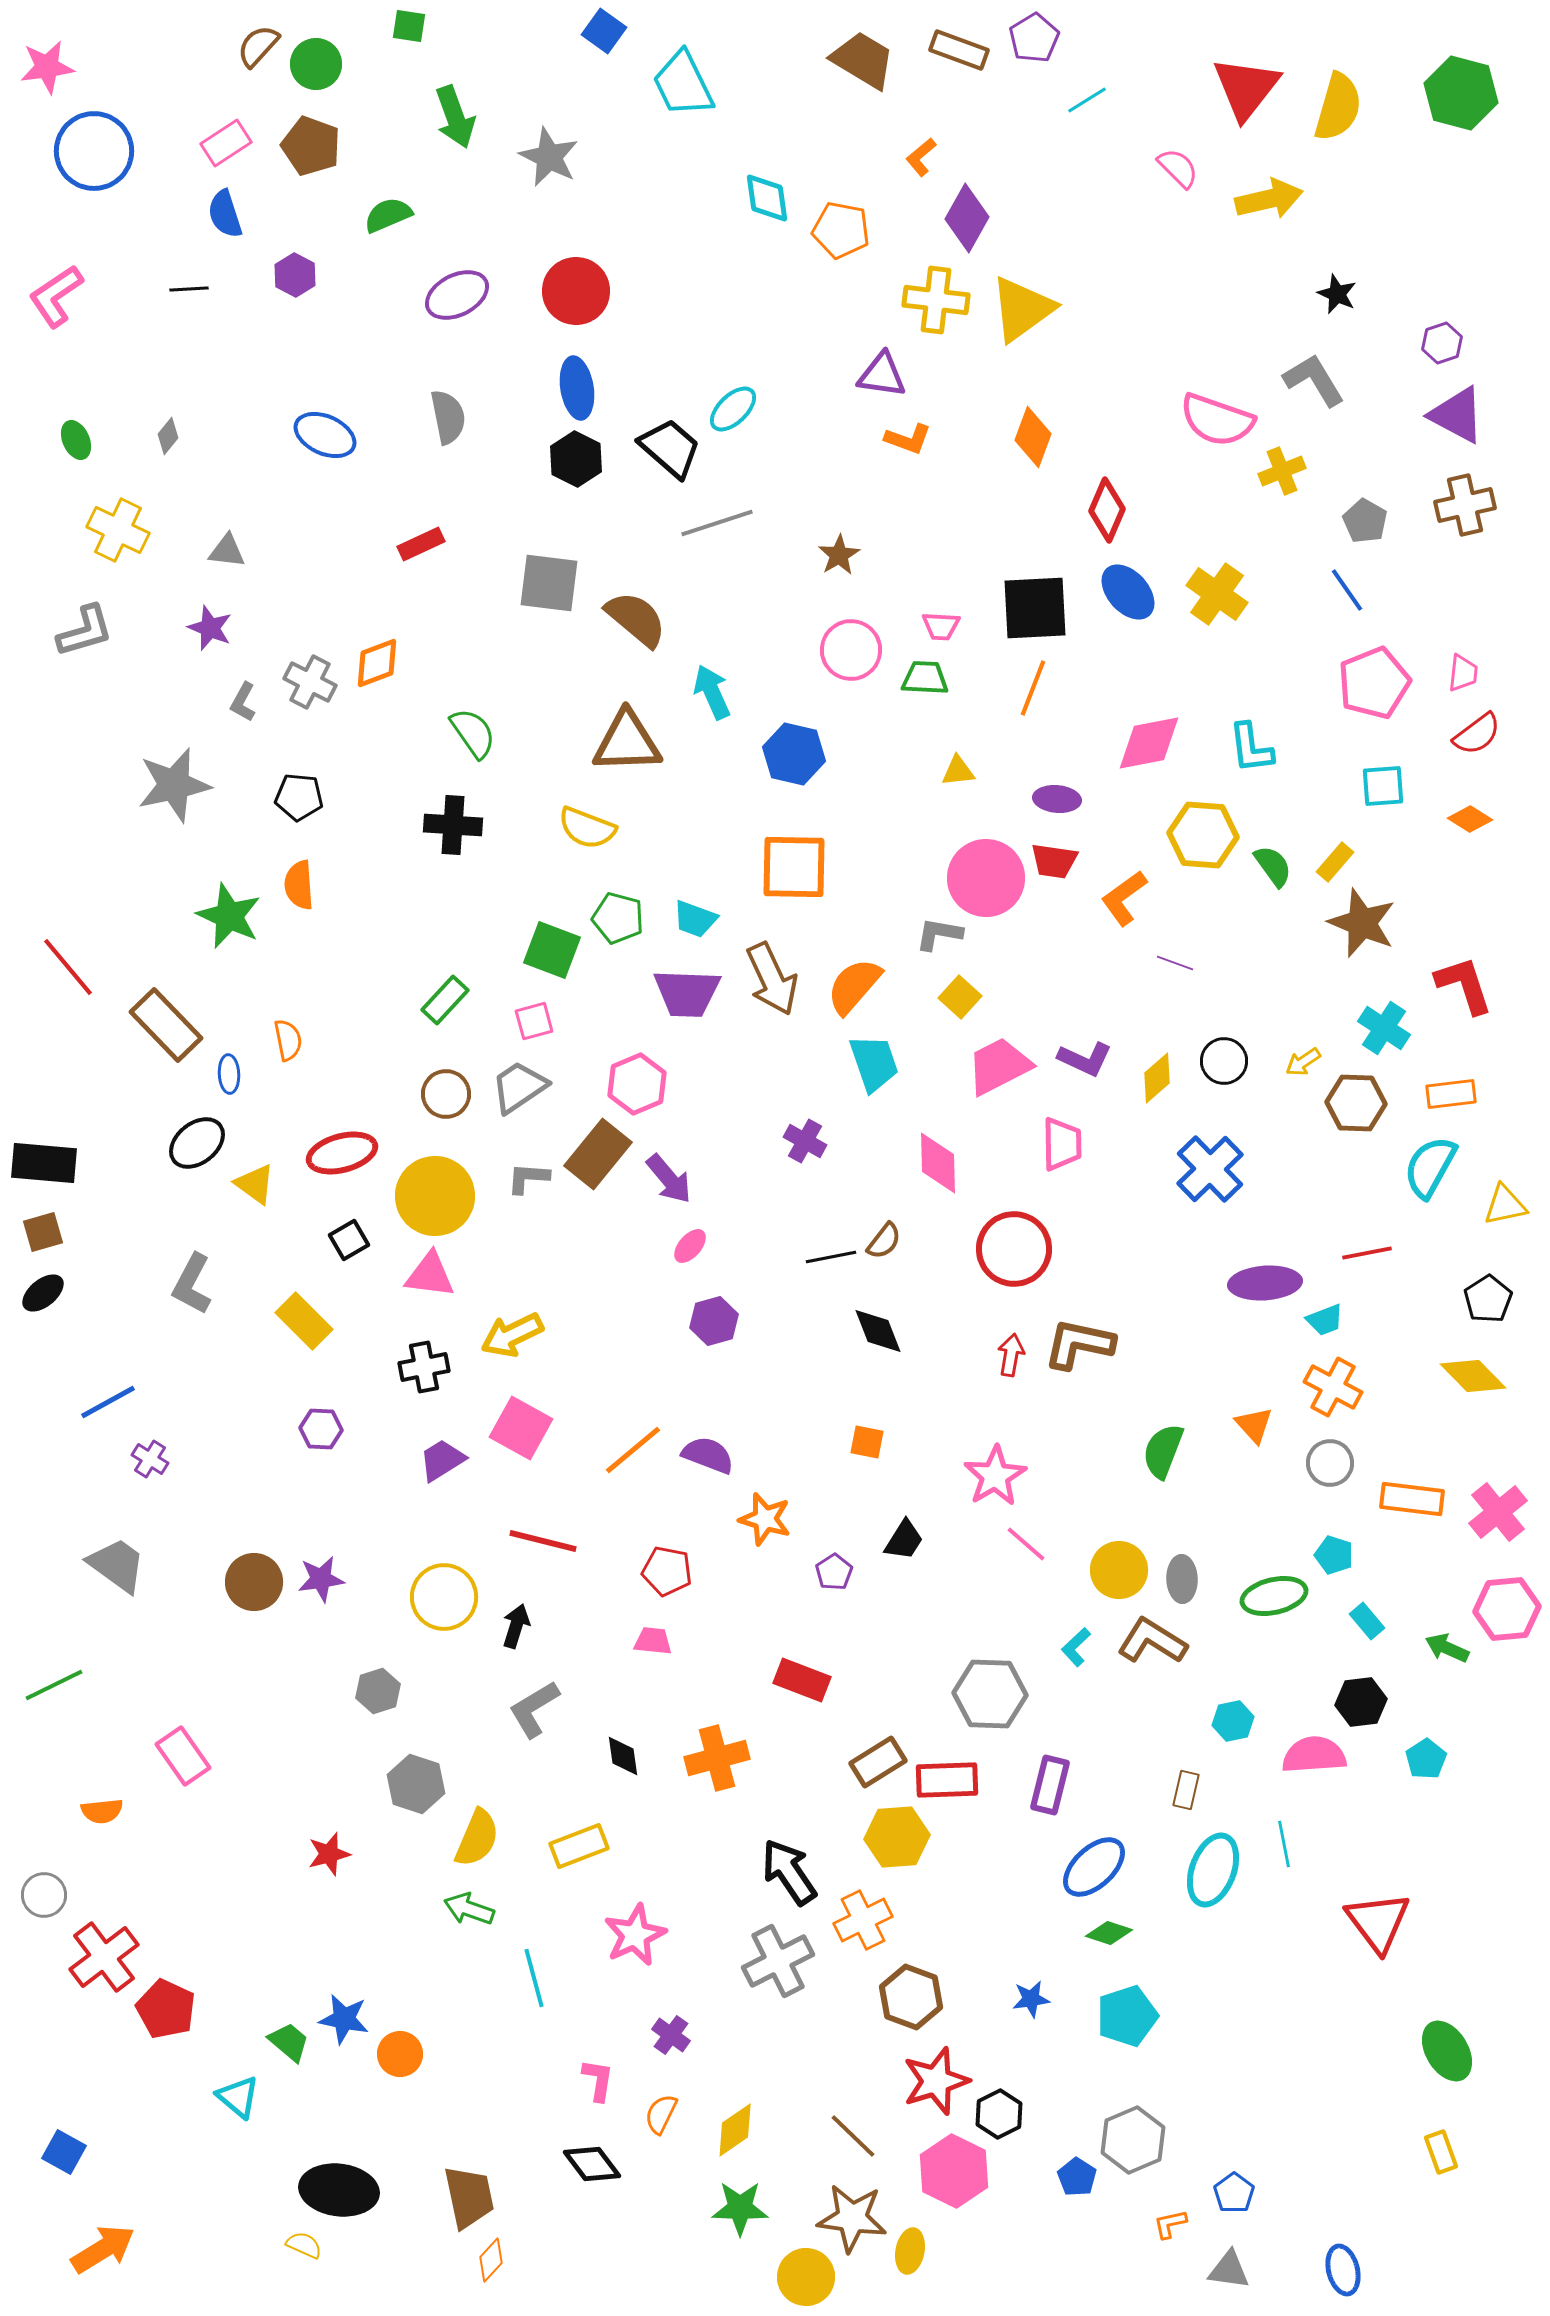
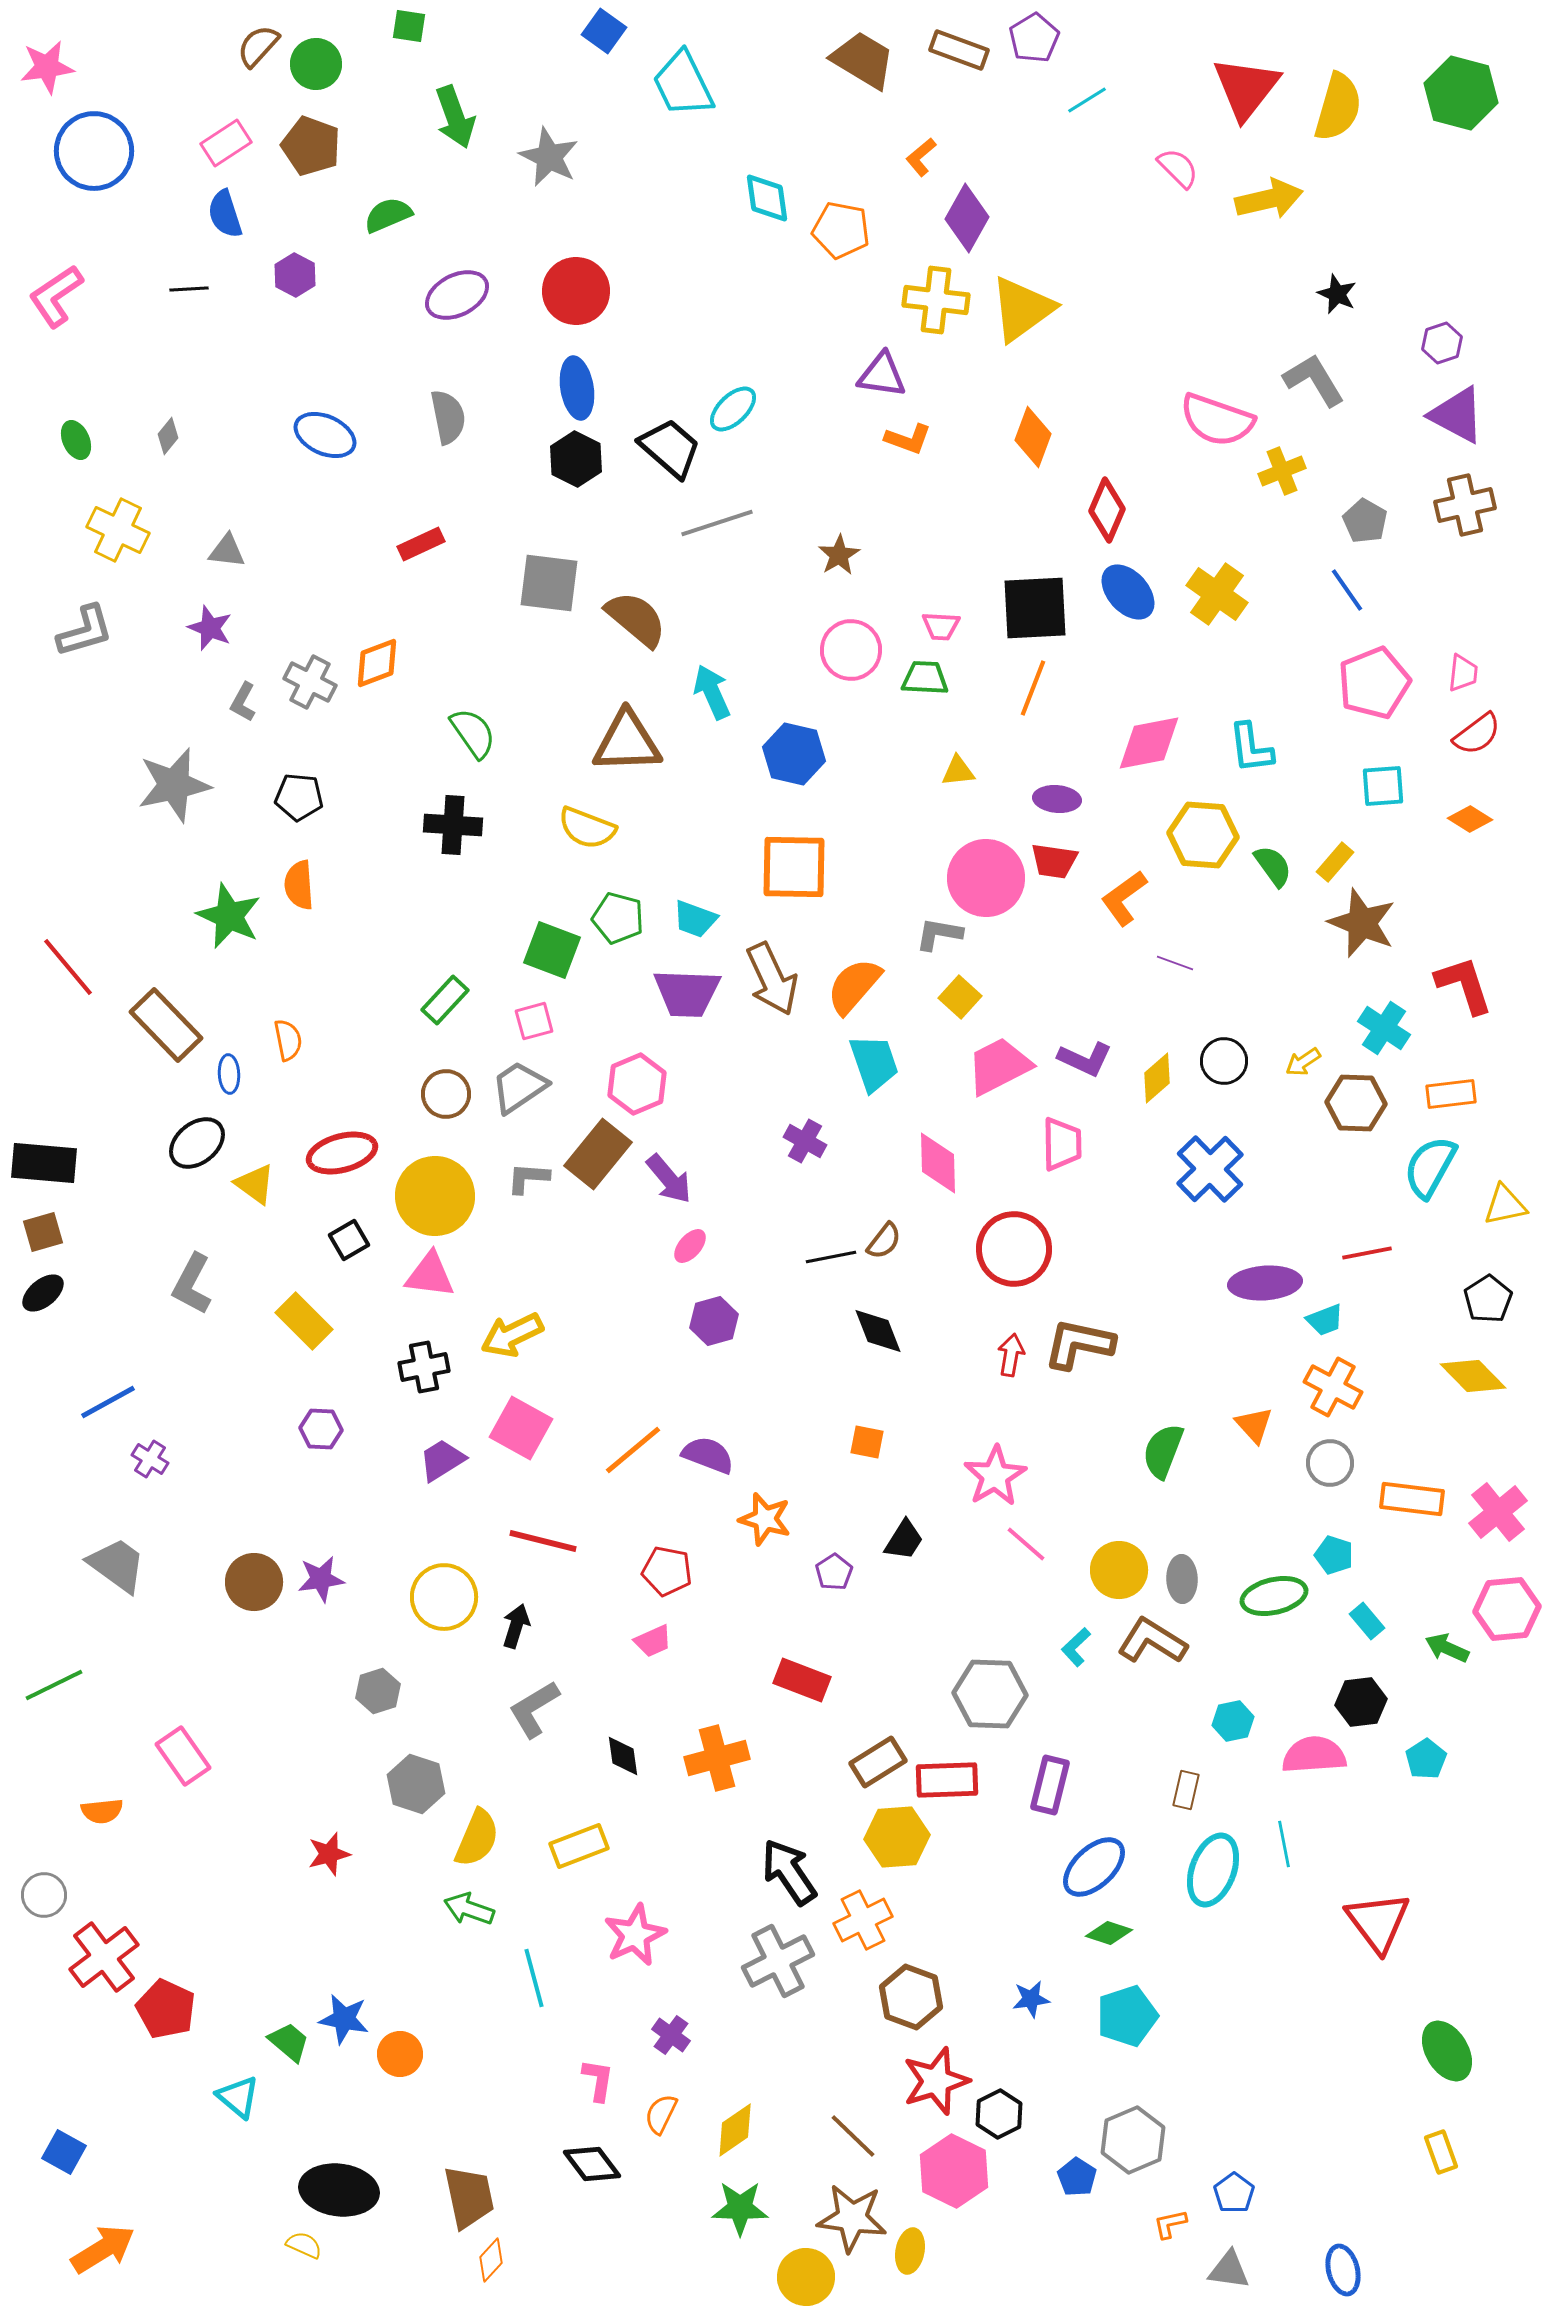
pink trapezoid at (653, 1641): rotated 150 degrees clockwise
